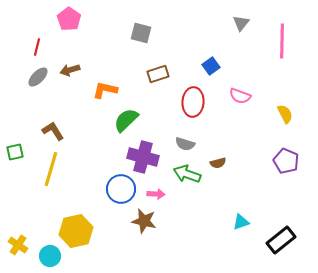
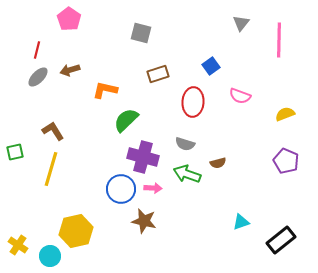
pink line: moved 3 px left, 1 px up
red line: moved 3 px down
yellow semicircle: rotated 84 degrees counterclockwise
pink arrow: moved 3 px left, 6 px up
